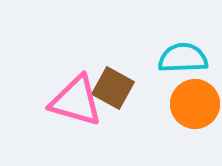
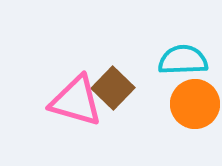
cyan semicircle: moved 2 px down
brown square: rotated 15 degrees clockwise
